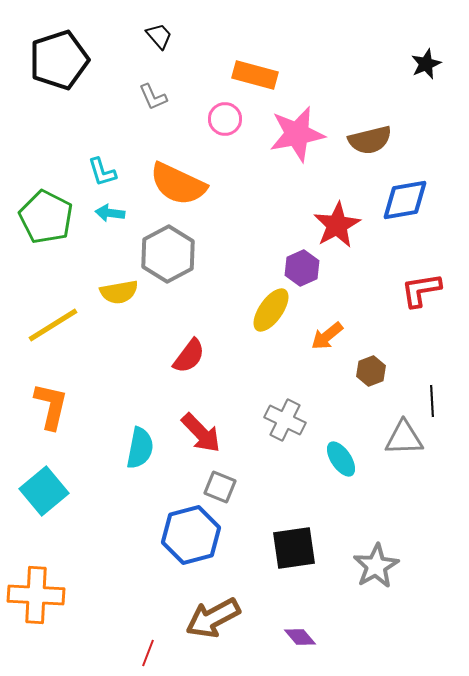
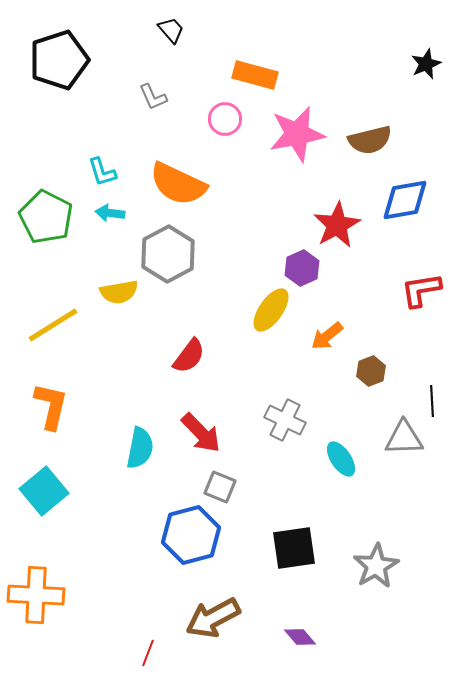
black trapezoid: moved 12 px right, 6 px up
